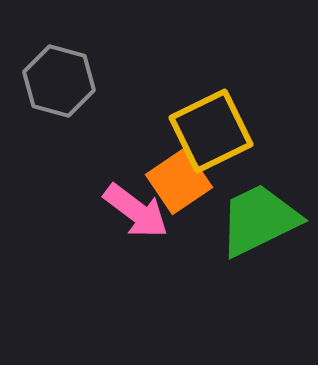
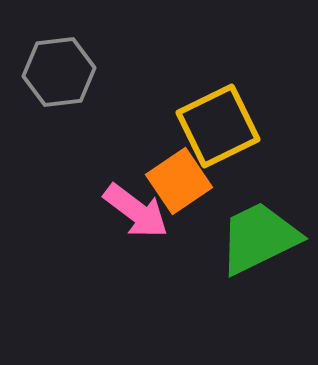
gray hexagon: moved 9 px up; rotated 22 degrees counterclockwise
yellow square: moved 7 px right, 5 px up
green trapezoid: moved 18 px down
